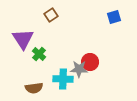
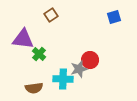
purple triangle: rotated 50 degrees counterclockwise
red circle: moved 2 px up
gray star: rotated 18 degrees counterclockwise
